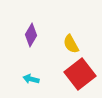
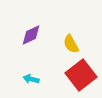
purple diamond: rotated 35 degrees clockwise
red square: moved 1 px right, 1 px down
